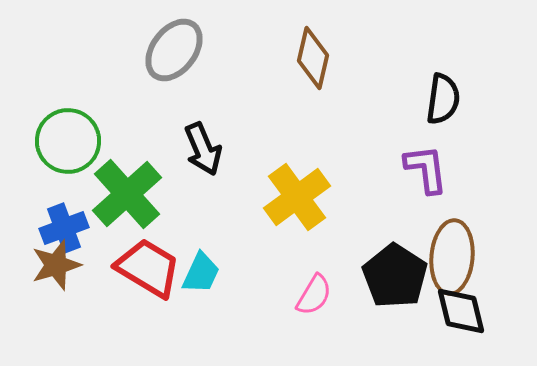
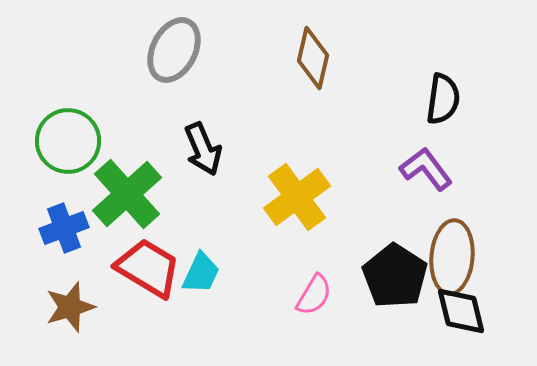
gray ellipse: rotated 10 degrees counterclockwise
purple L-shape: rotated 30 degrees counterclockwise
brown star: moved 14 px right, 42 px down
